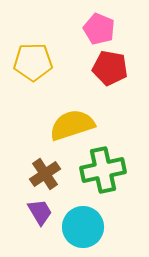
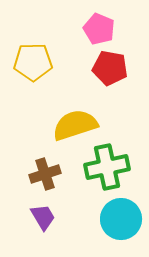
yellow semicircle: moved 3 px right
green cross: moved 4 px right, 3 px up
brown cross: rotated 16 degrees clockwise
purple trapezoid: moved 3 px right, 5 px down
cyan circle: moved 38 px right, 8 px up
